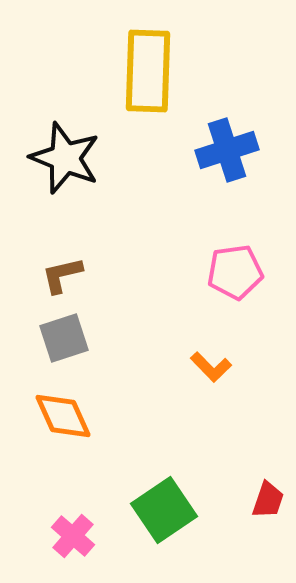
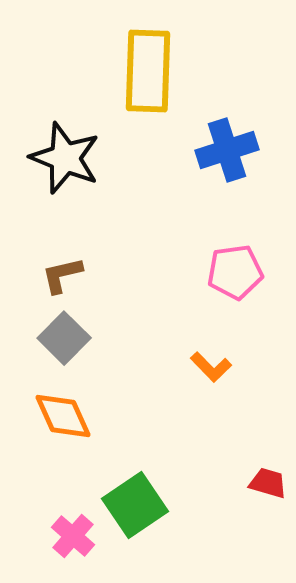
gray square: rotated 27 degrees counterclockwise
red trapezoid: moved 17 px up; rotated 93 degrees counterclockwise
green square: moved 29 px left, 5 px up
